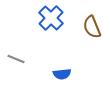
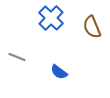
gray line: moved 1 px right, 2 px up
blue semicircle: moved 3 px left, 2 px up; rotated 42 degrees clockwise
